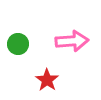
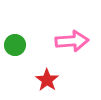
green circle: moved 3 px left, 1 px down
